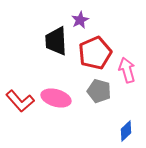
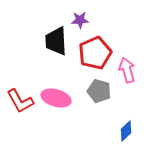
purple star: rotated 24 degrees clockwise
red L-shape: rotated 12 degrees clockwise
